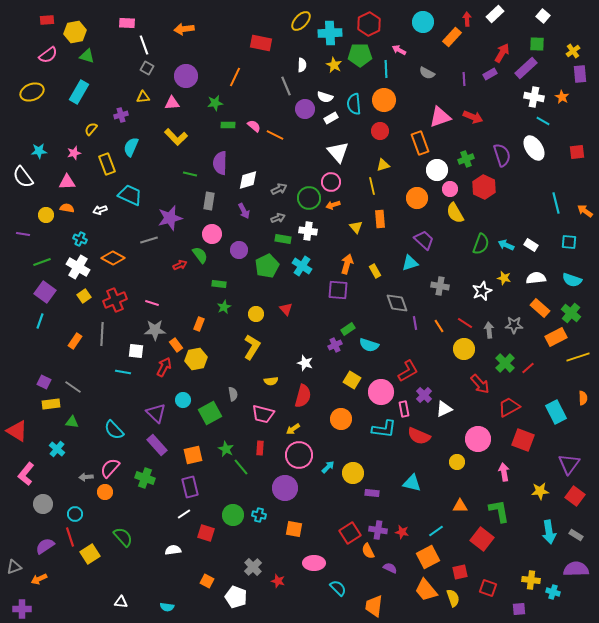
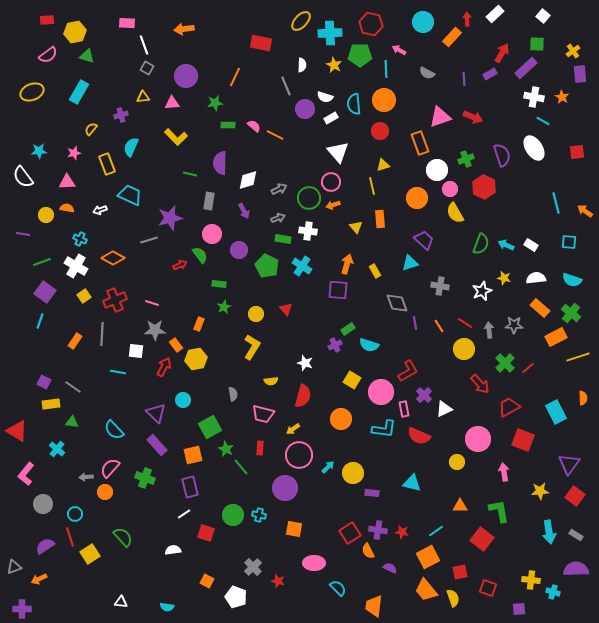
red hexagon at (369, 24): moved 2 px right; rotated 20 degrees counterclockwise
green pentagon at (267, 266): rotated 20 degrees counterclockwise
white cross at (78, 267): moved 2 px left, 1 px up
cyan line at (123, 372): moved 5 px left
green square at (210, 413): moved 14 px down
